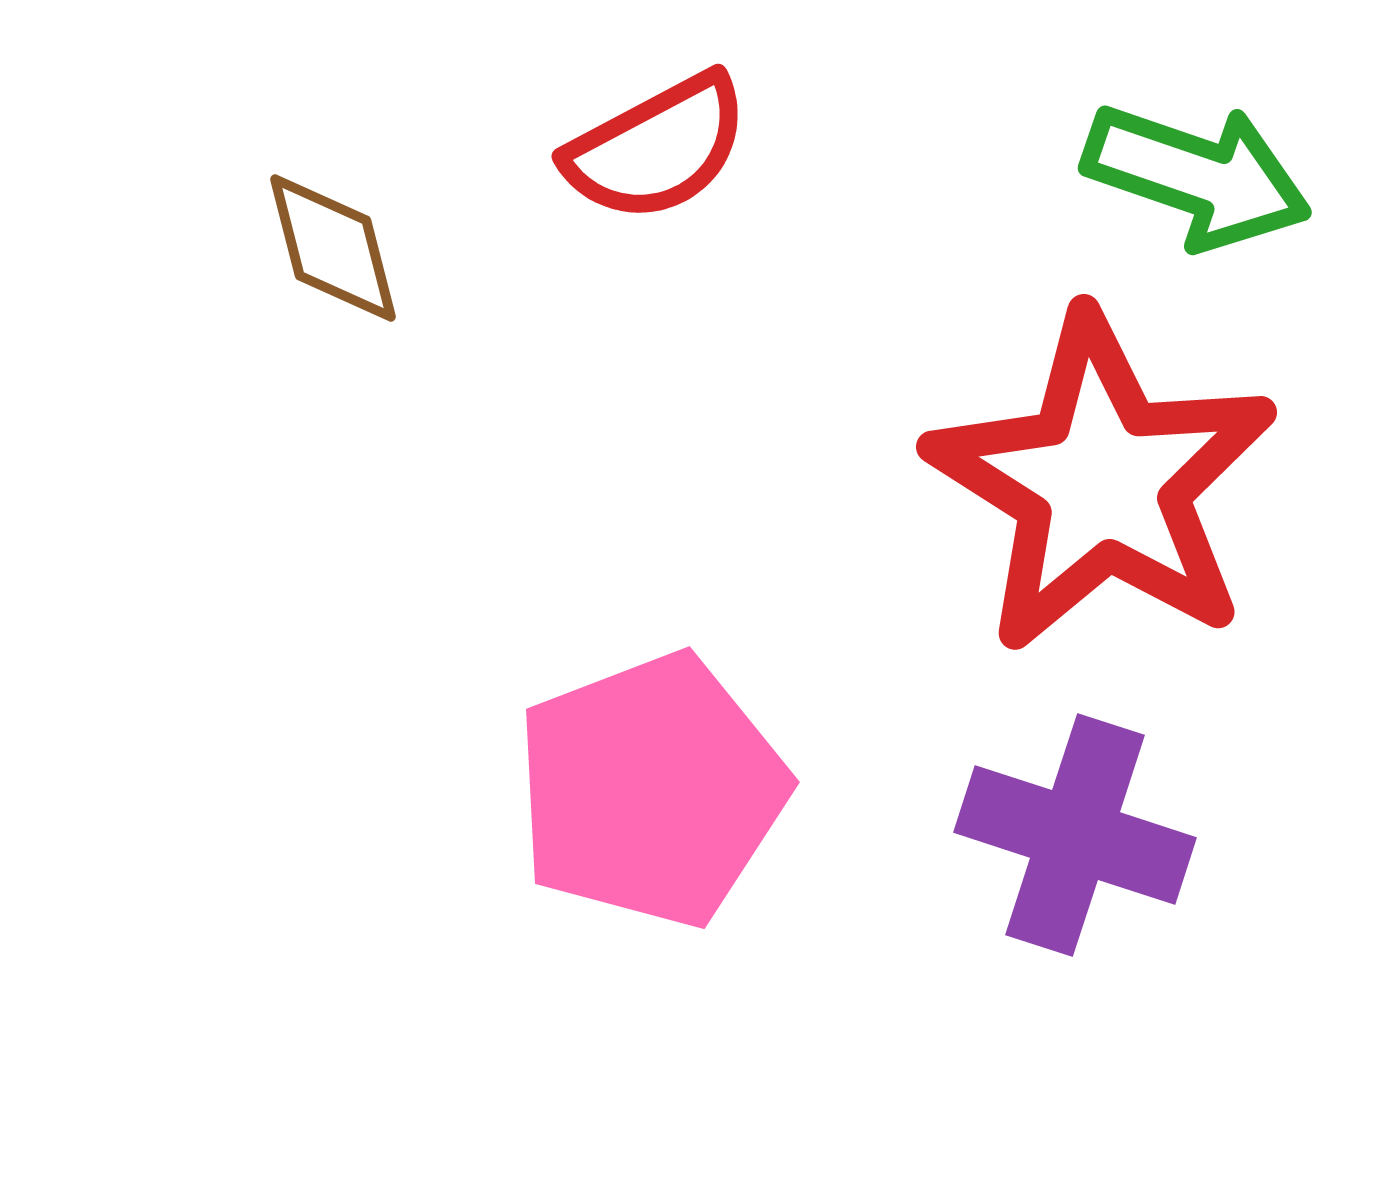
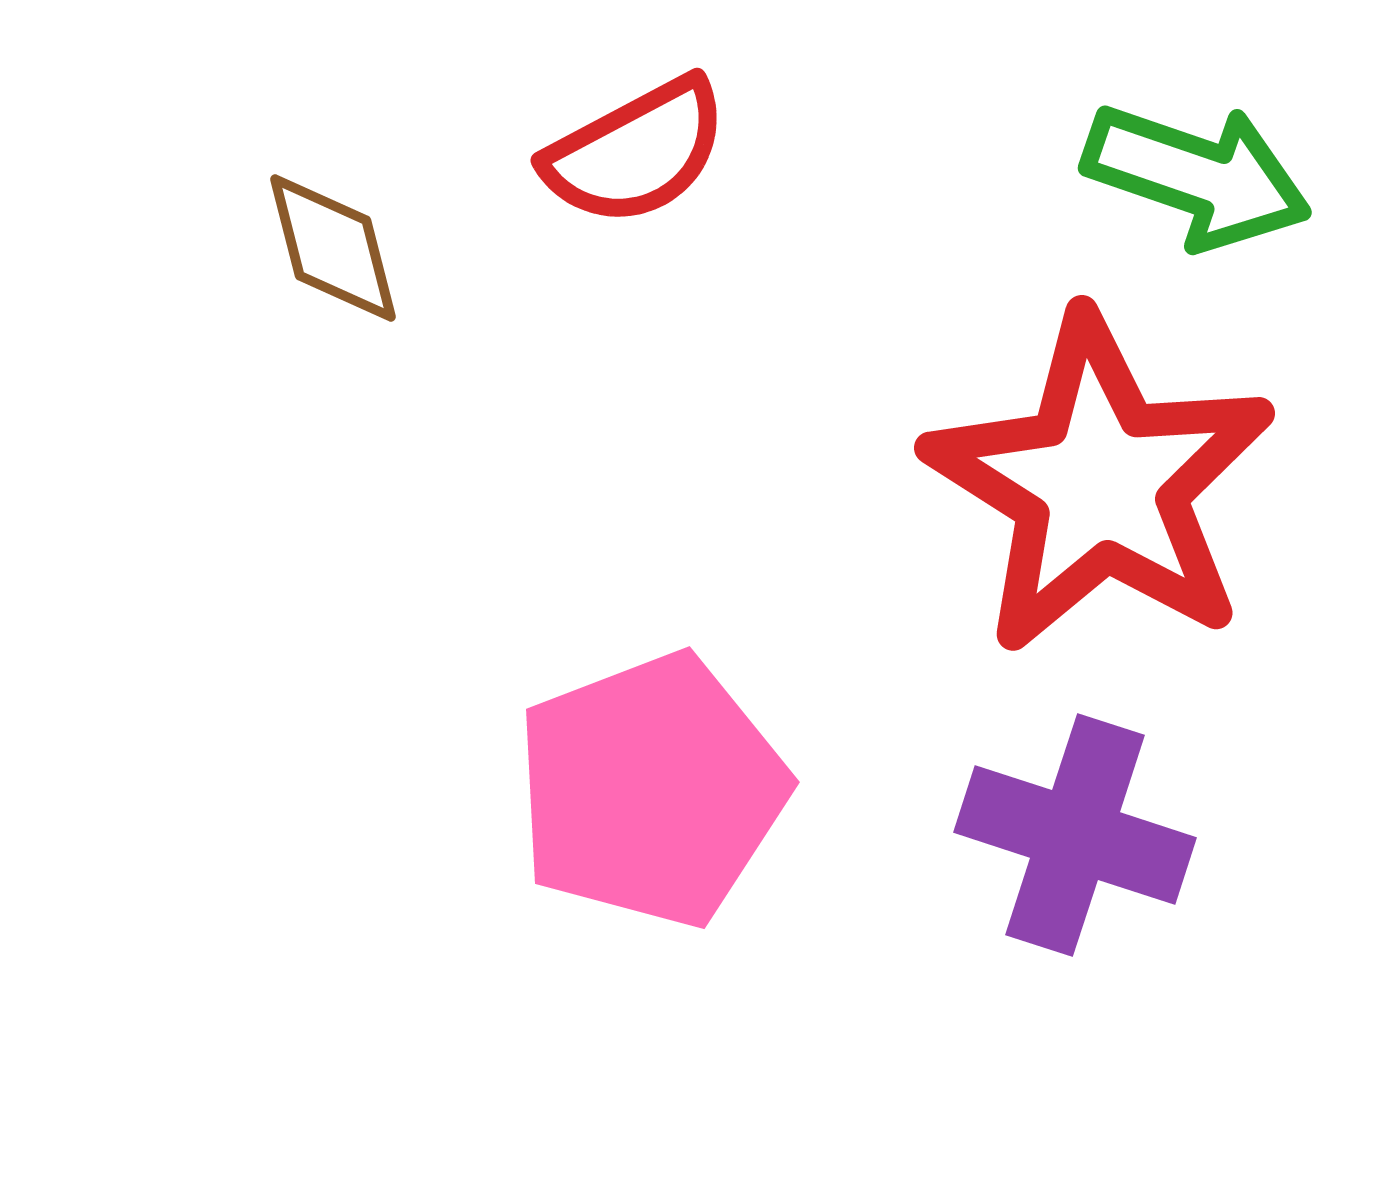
red semicircle: moved 21 px left, 4 px down
red star: moved 2 px left, 1 px down
